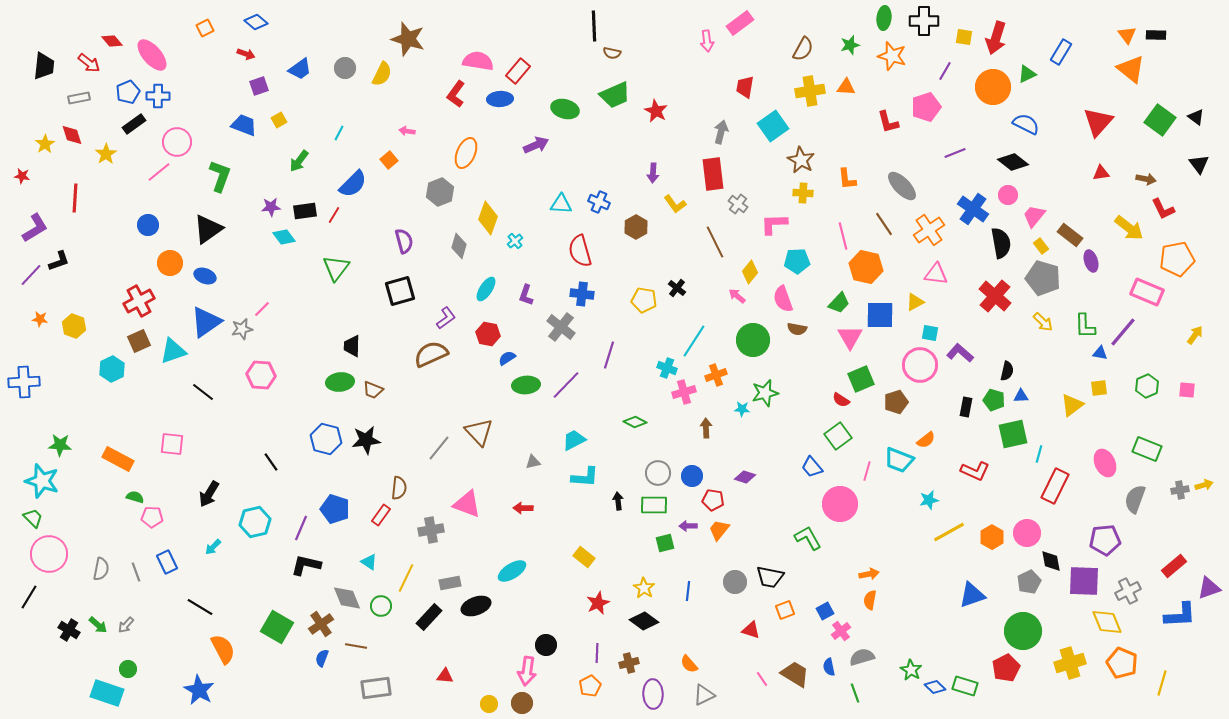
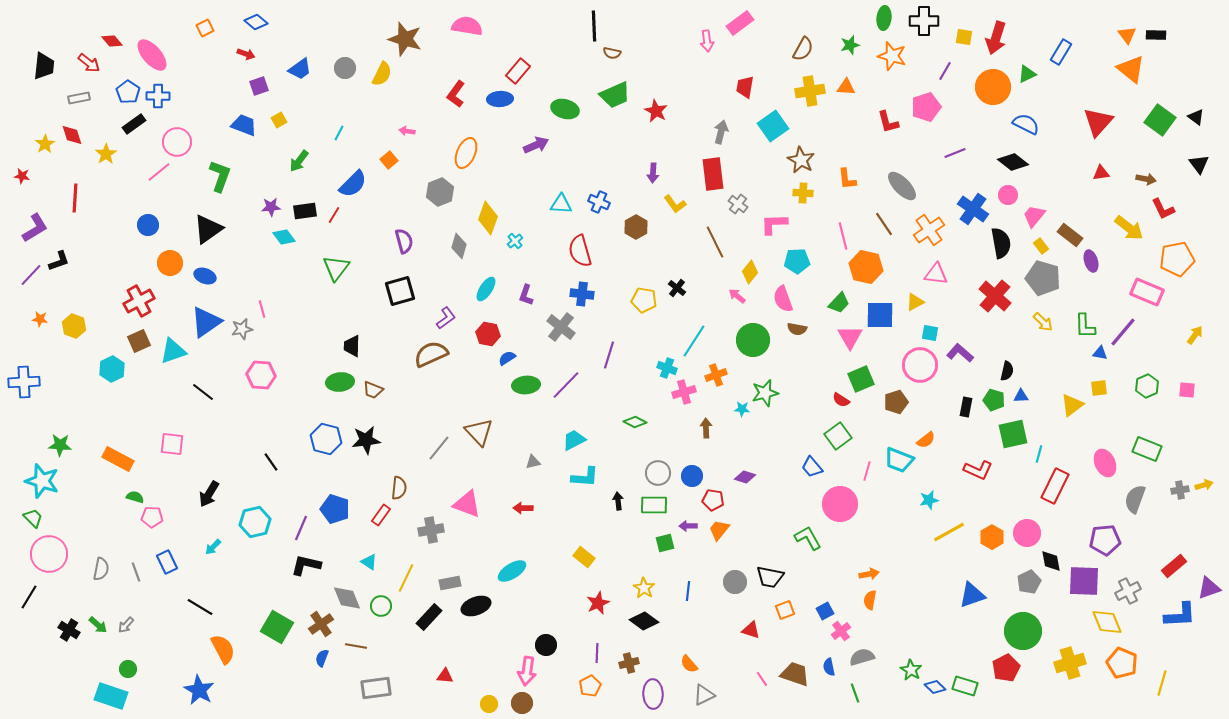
brown star at (408, 39): moved 3 px left
pink semicircle at (478, 61): moved 11 px left, 35 px up
blue pentagon at (128, 92): rotated 15 degrees counterclockwise
pink line at (262, 309): rotated 60 degrees counterclockwise
red L-shape at (975, 471): moved 3 px right, 1 px up
brown trapezoid at (795, 674): rotated 12 degrees counterclockwise
cyan rectangle at (107, 693): moved 4 px right, 3 px down
